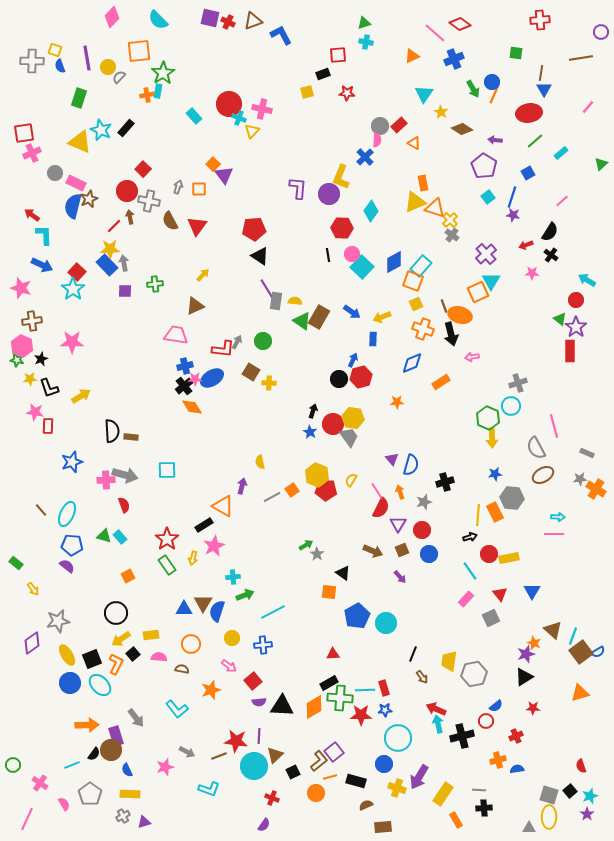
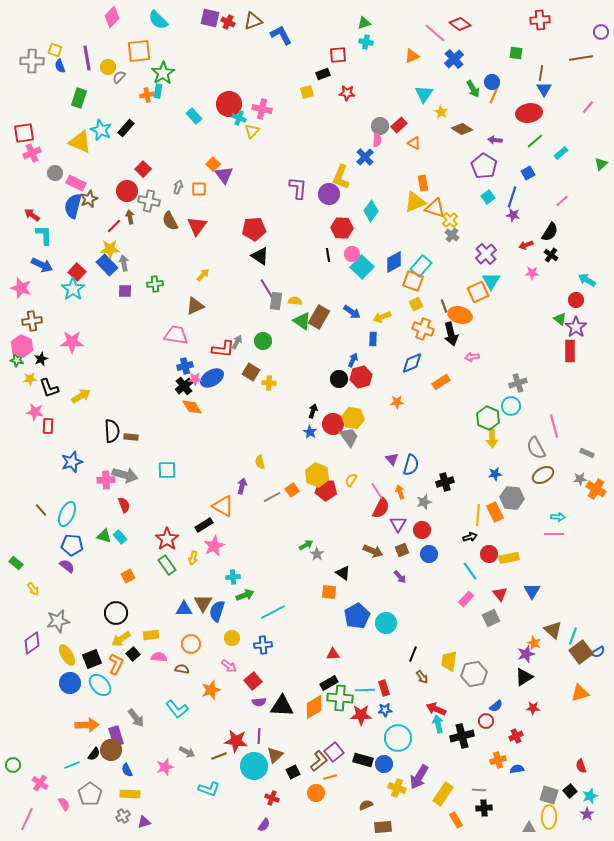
blue cross at (454, 59): rotated 18 degrees counterclockwise
black rectangle at (356, 781): moved 7 px right, 21 px up
